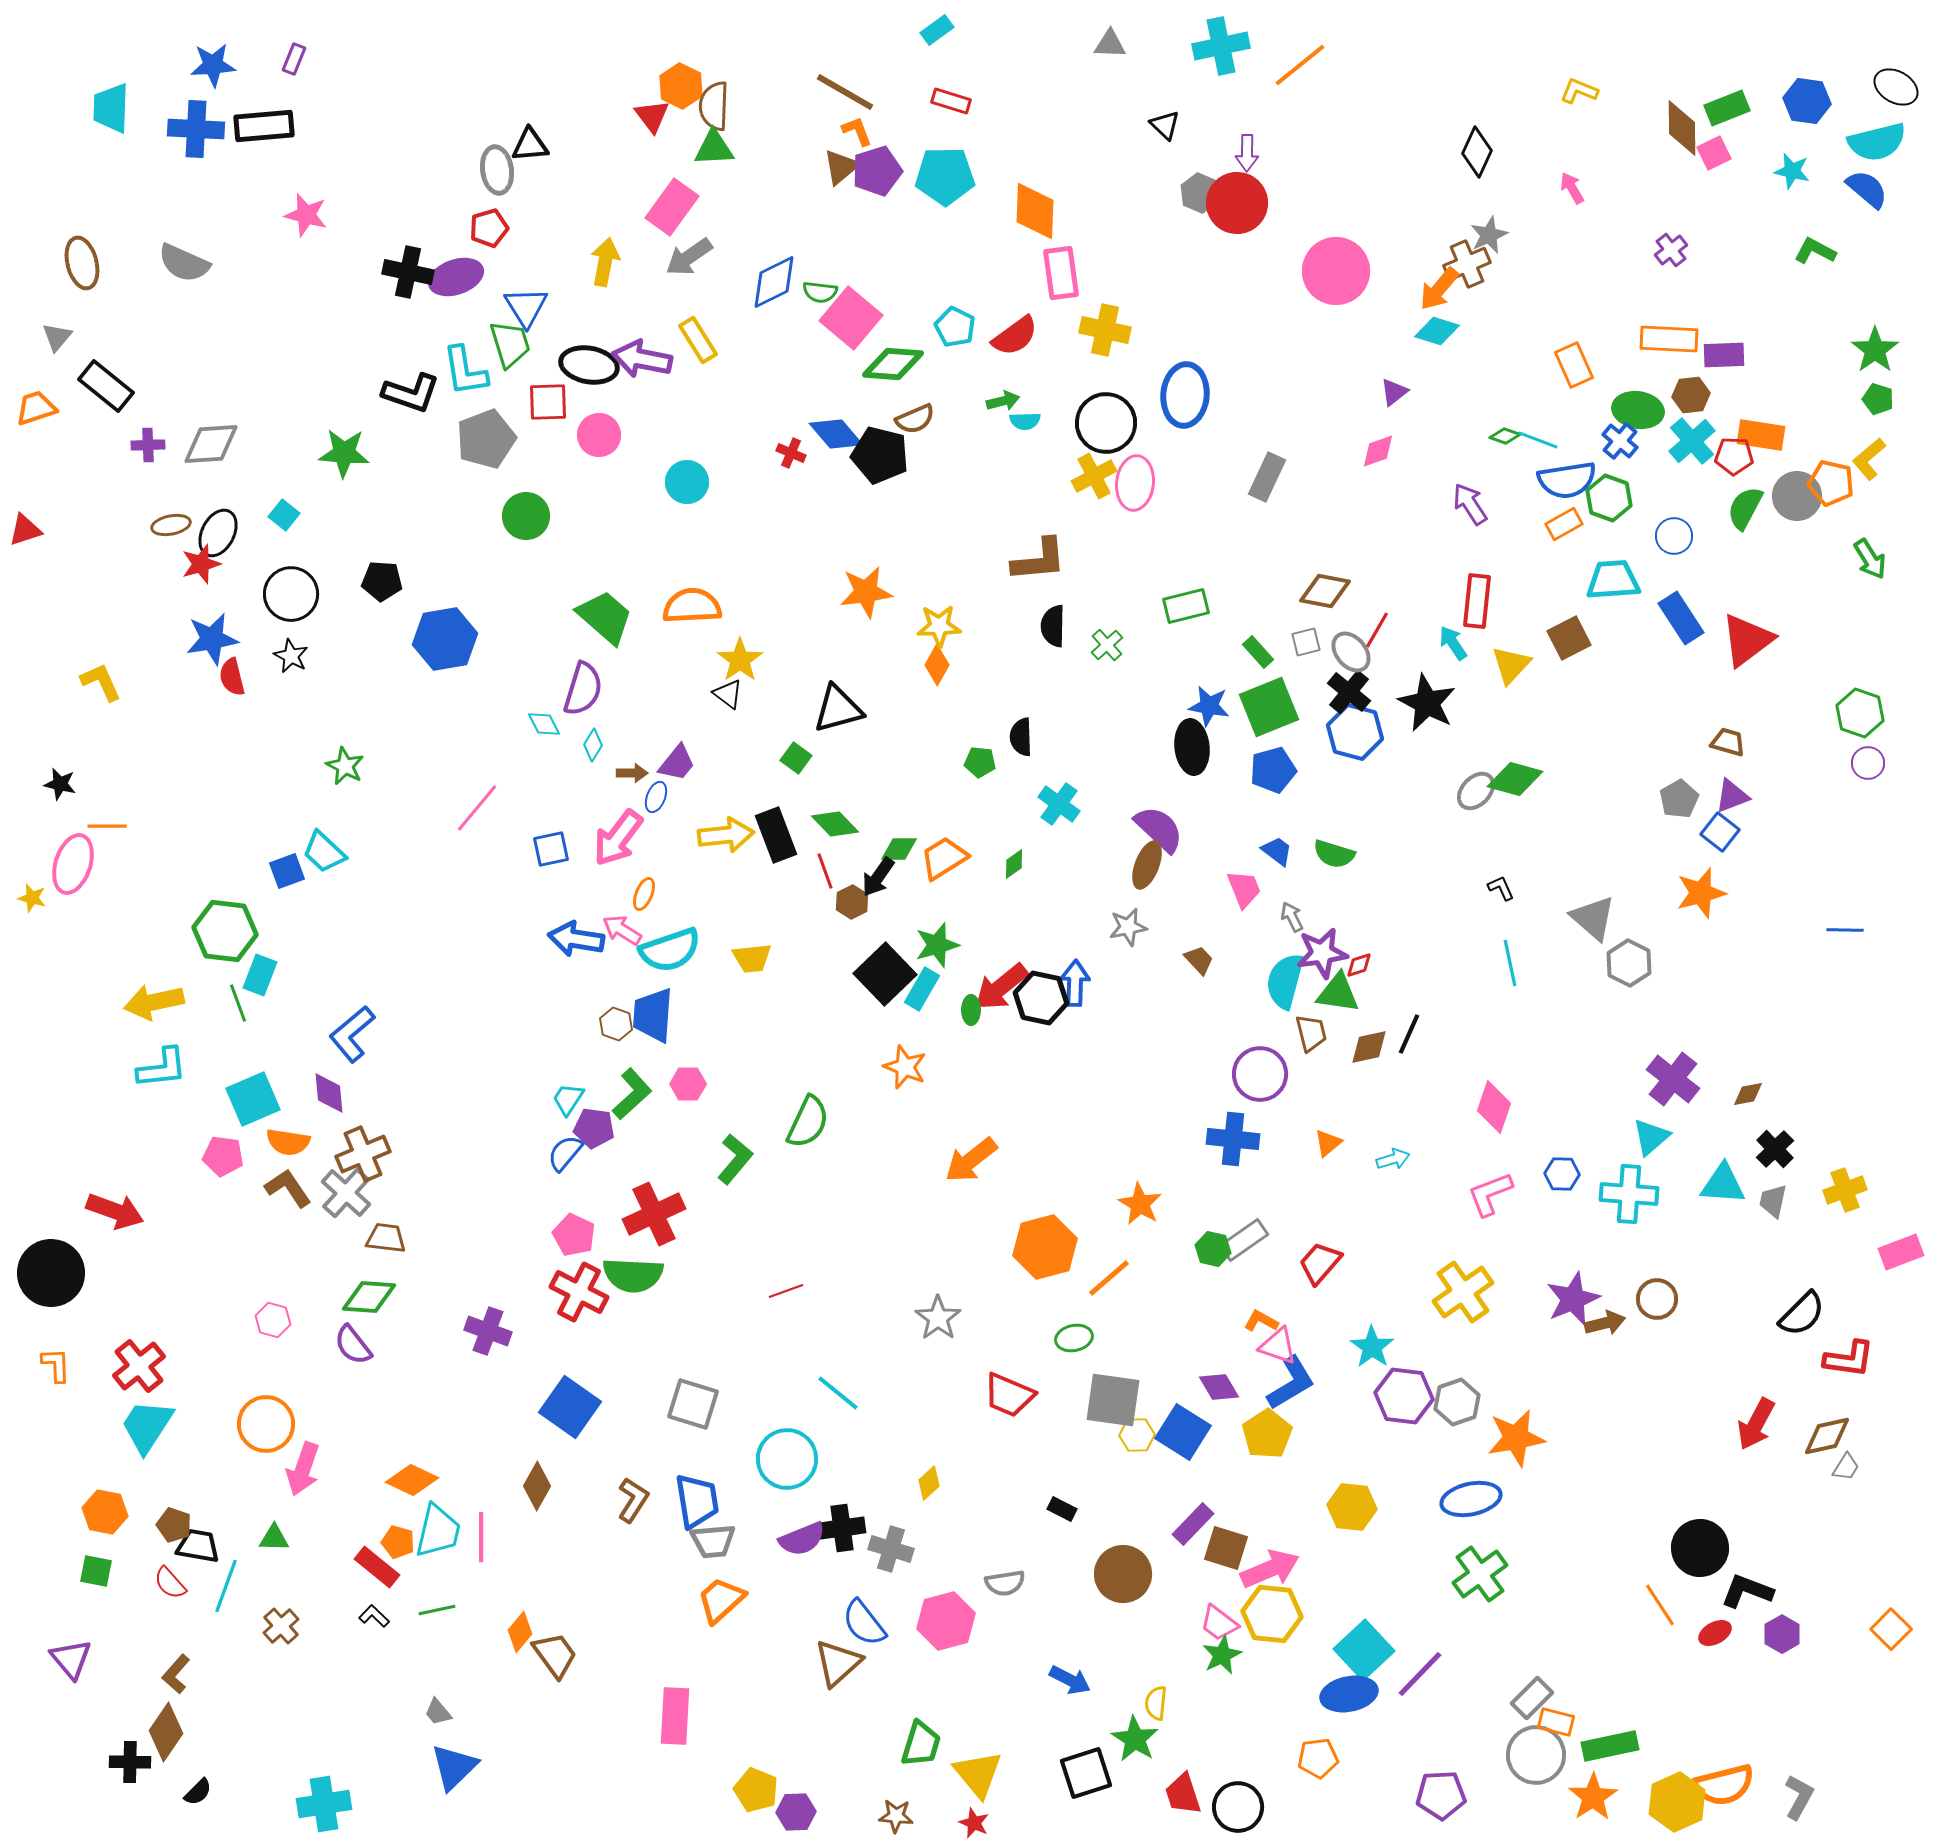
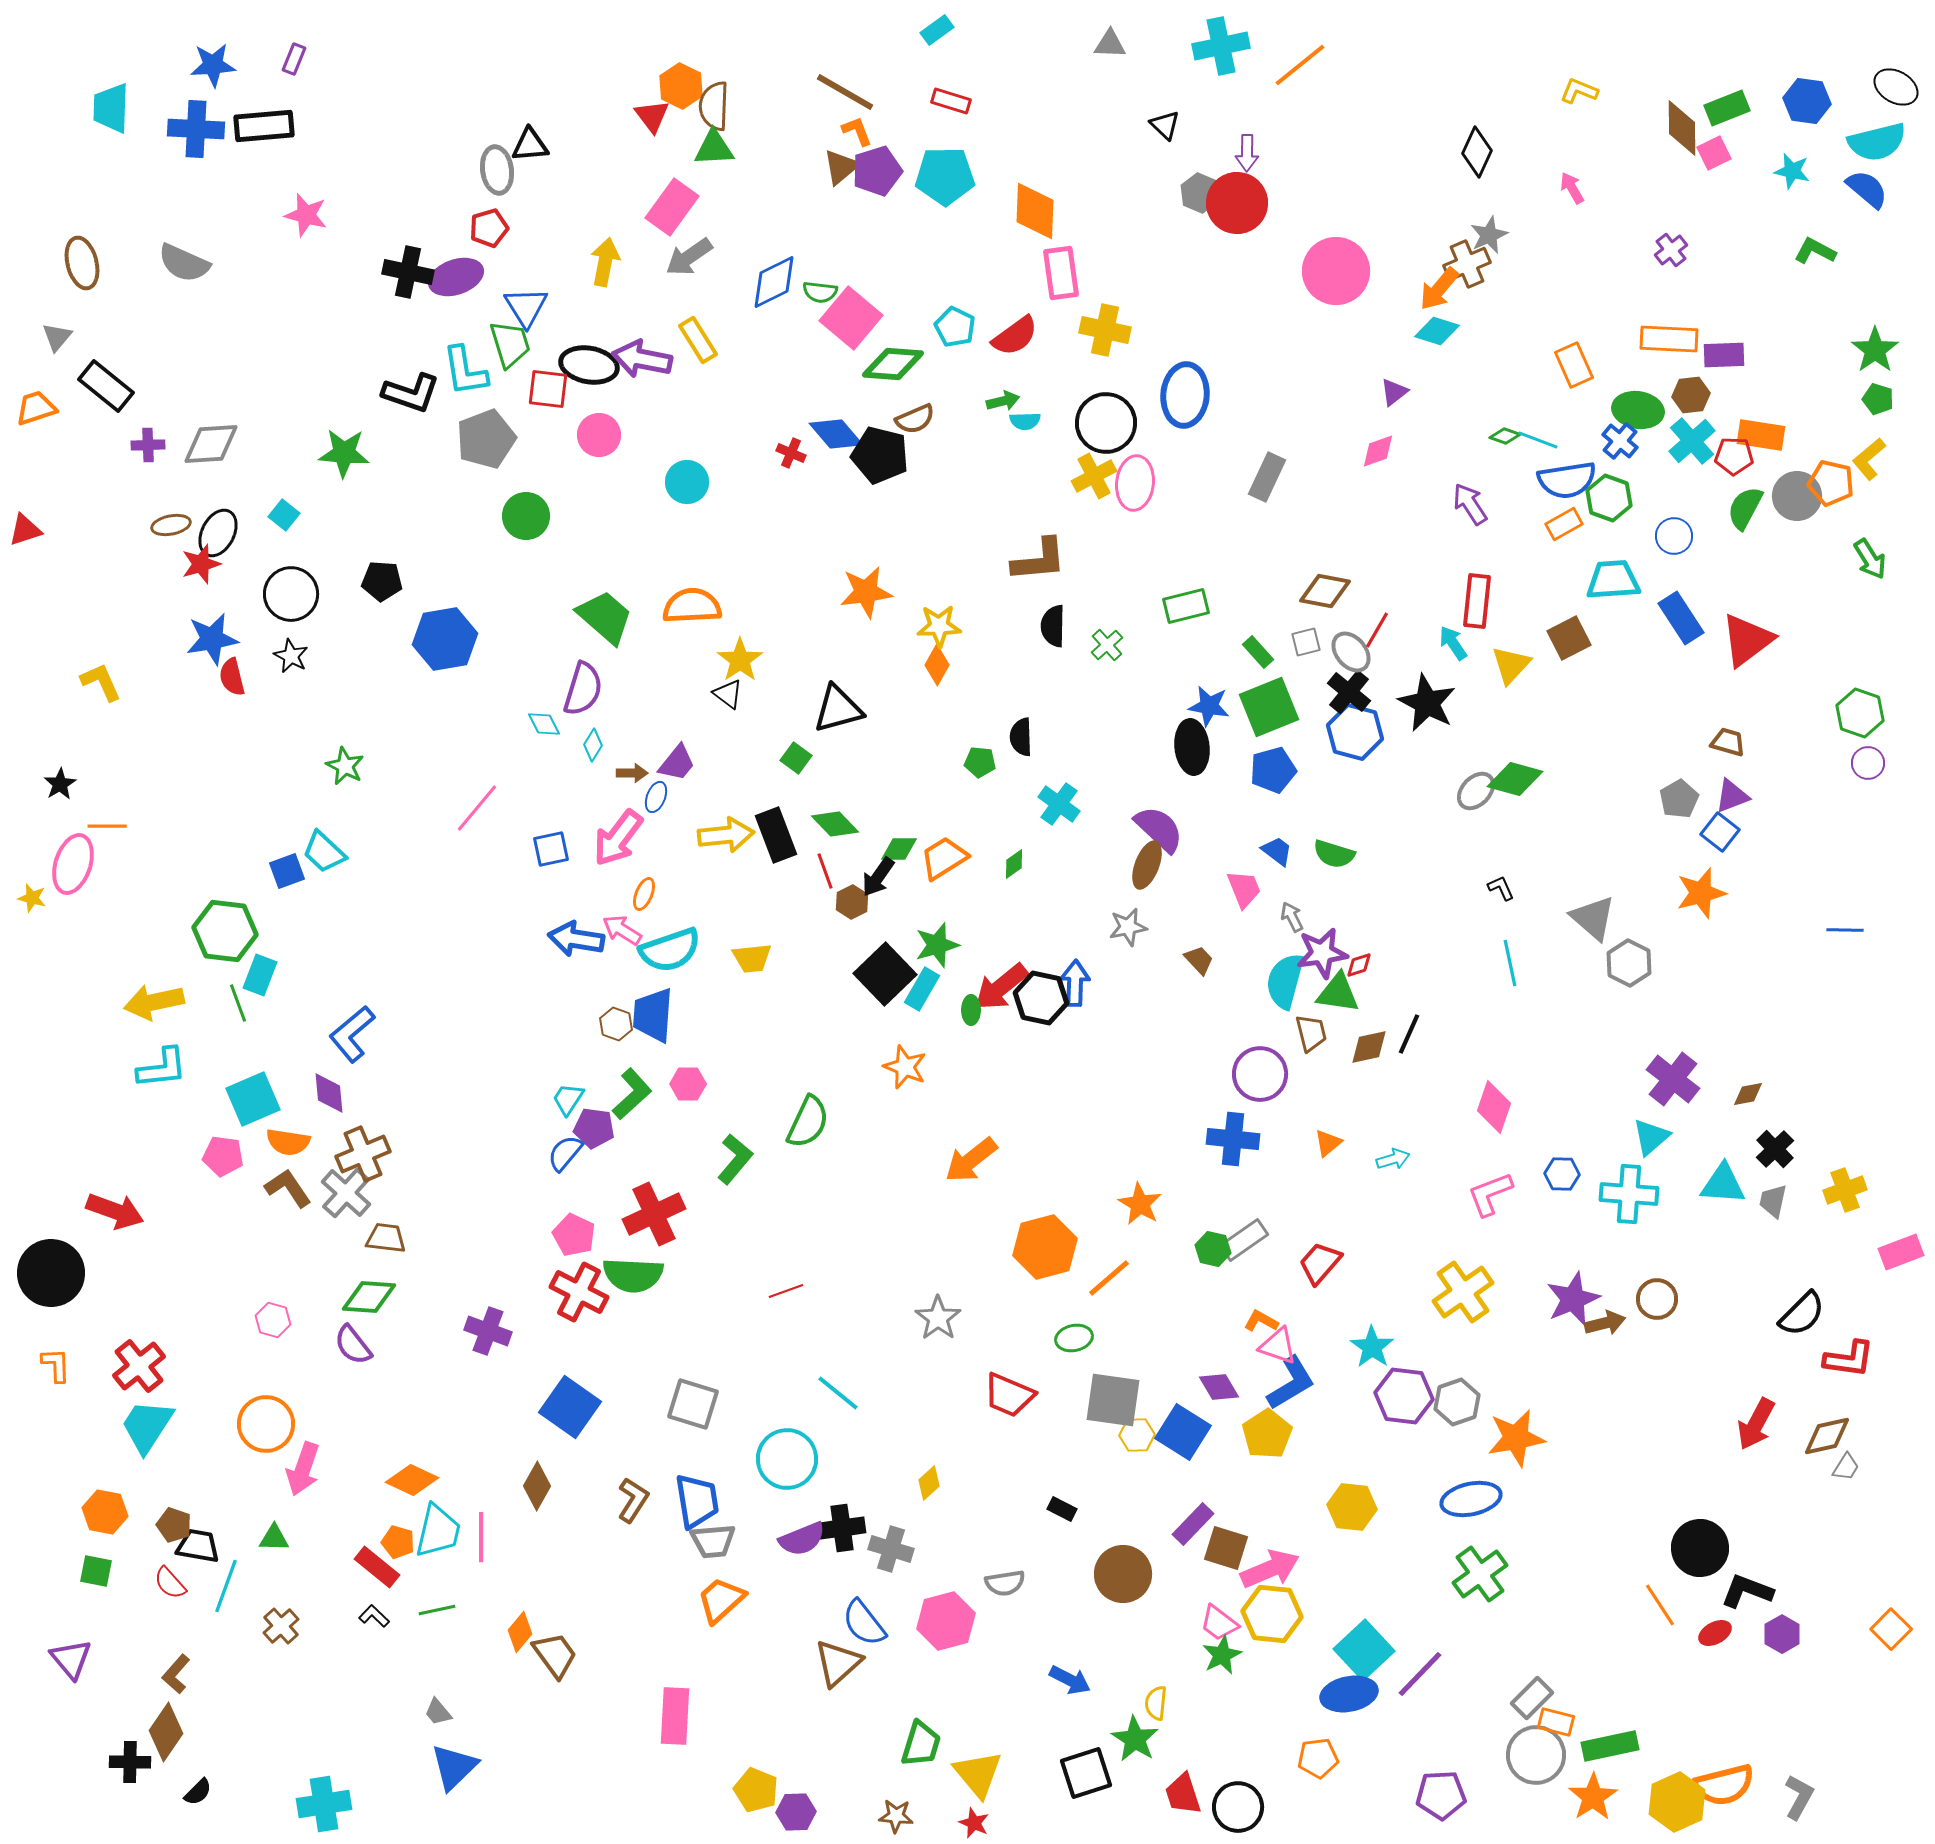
red square at (548, 402): moved 13 px up; rotated 9 degrees clockwise
black star at (60, 784): rotated 28 degrees clockwise
